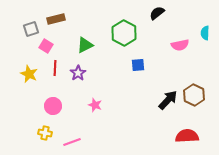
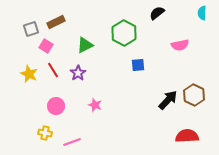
brown rectangle: moved 3 px down; rotated 12 degrees counterclockwise
cyan semicircle: moved 3 px left, 20 px up
red line: moved 2 px left, 2 px down; rotated 35 degrees counterclockwise
pink circle: moved 3 px right
